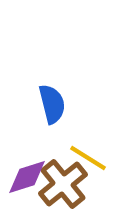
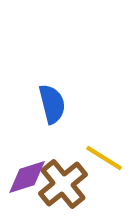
yellow line: moved 16 px right
